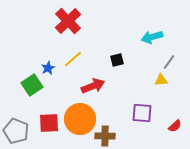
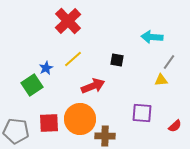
cyan arrow: rotated 20 degrees clockwise
black square: rotated 24 degrees clockwise
blue star: moved 2 px left
gray pentagon: rotated 15 degrees counterclockwise
